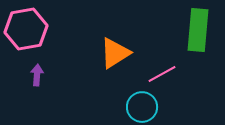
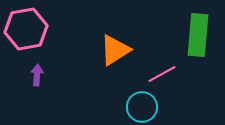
green rectangle: moved 5 px down
orange triangle: moved 3 px up
